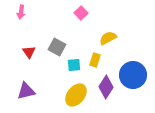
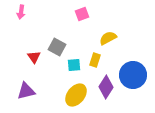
pink square: moved 1 px right, 1 px down; rotated 24 degrees clockwise
red triangle: moved 5 px right, 5 px down
